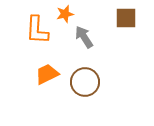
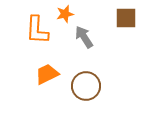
brown circle: moved 1 px right, 4 px down
